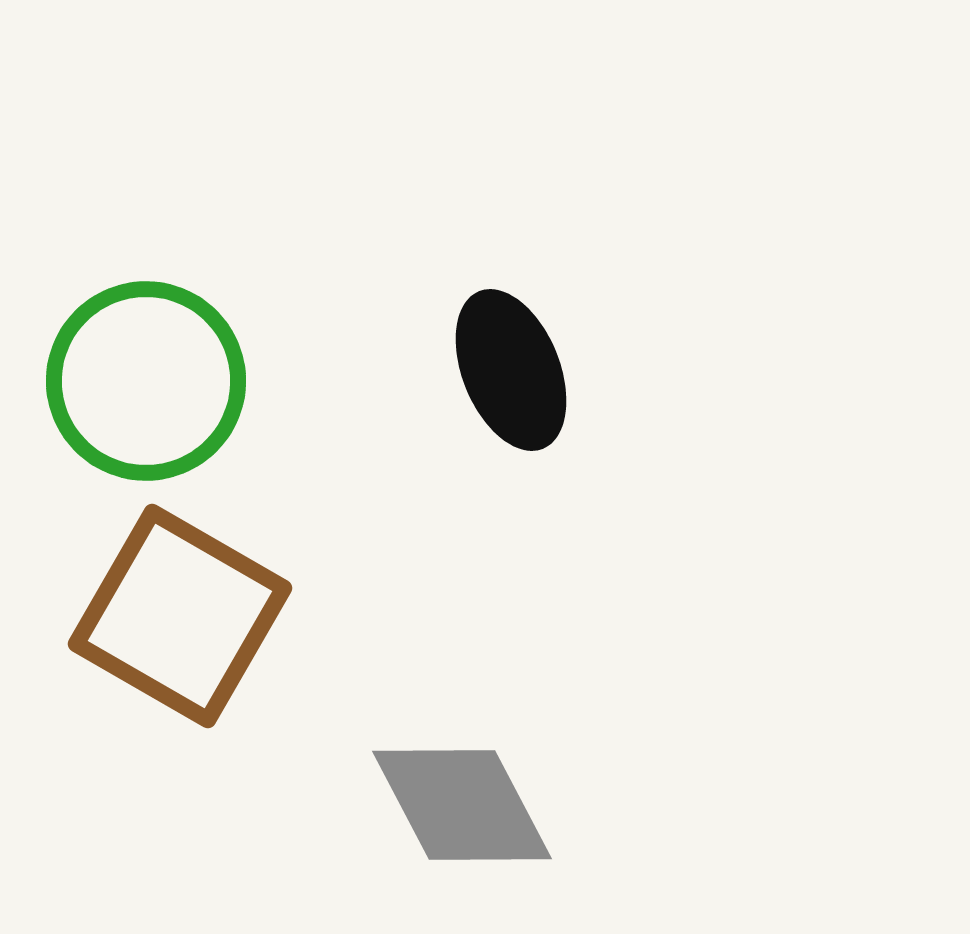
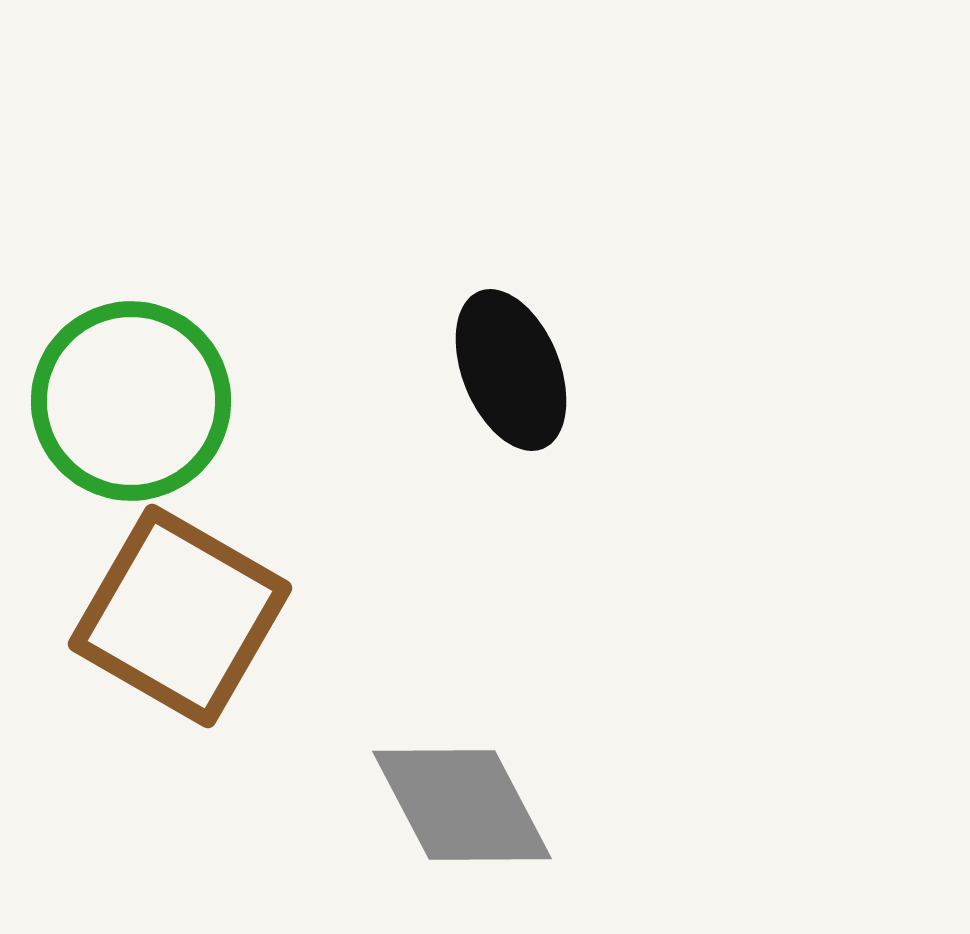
green circle: moved 15 px left, 20 px down
